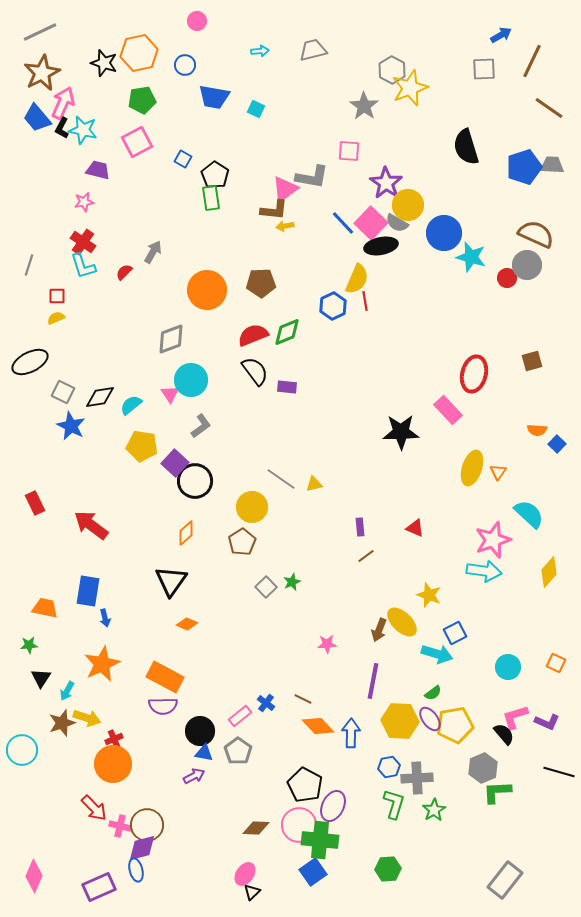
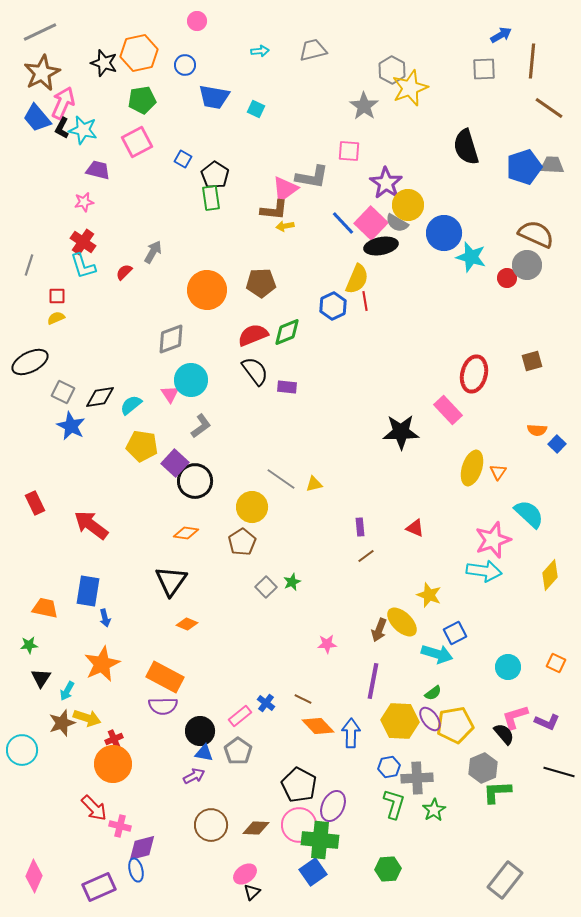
brown line at (532, 61): rotated 20 degrees counterclockwise
orange diamond at (186, 533): rotated 50 degrees clockwise
yellow diamond at (549, 572): moved 1 px right, 3 px down
black pentagon at (305, 785): moved 6 px left
brown circle at (147, 825): moved 64 px right
pink ellipse at (245, 874): rotated 20 degrees clockwise
